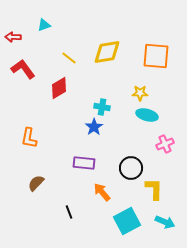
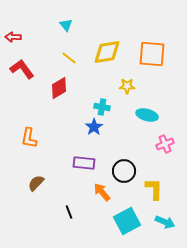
cyan triangle: moved 22 px right; rotated 48 degrees counterclockwise
orange square: moved 4 px left, 2 px up
red L-shape: moved 1 px left
yellow star: moved 13 px left, 7 px up
black circle: moved 7 px left, 3 px down
